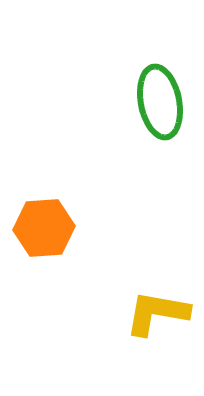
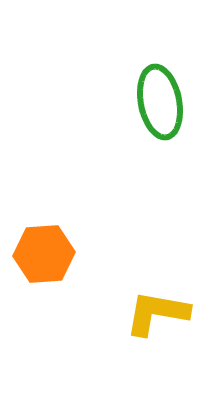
orange hexagon: moved 26 px down
